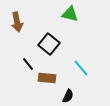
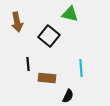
black square: moved 8 px up
black line: rotated 32 degrees clockwise
cyan line: rotated 36 degrees clockwise
